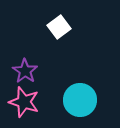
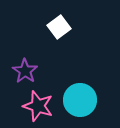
pink star: moved 14 px right, 4 px down
